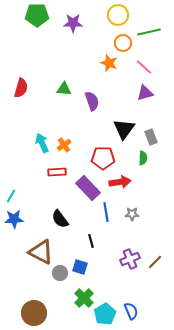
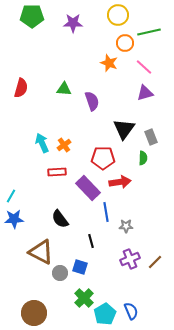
green pentagon: moved 5 px left, 1 px down
orange circle: moved 2 px right
gray star: moved 6 px left, 12 px down
